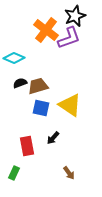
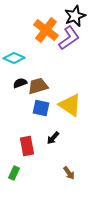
purple L-shape: rotated 15 degrees counterclockwise
